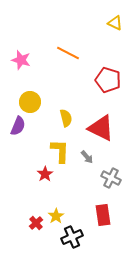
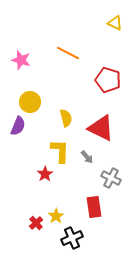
red rectangle: moved 9 px left, 8 px up
black cross: moved 1 px down
